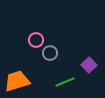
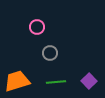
pink circle: moved 1 px right, 13 px up
purple square: moved 16 px down
green line: moved 9 px left; rotated 18 degrees clockwise
